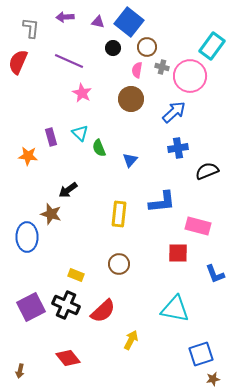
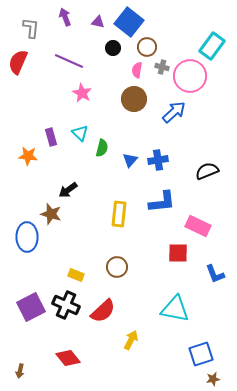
purple arrow at (65, 17): rotated 72 degrees clockwise
brown circle at (131, 99): moved 3 px right
green semicircle at (99, 148): moved 3 px right; rotated 144 degrees counterclockwise
blue cross at (178, 148): moved 20 px left, 12 px down
pink rectangle at (198, 226): rotated 10 degrees clockwise
brown circle at (119, 264): moved 2 px left, 3 px down
